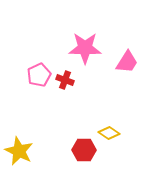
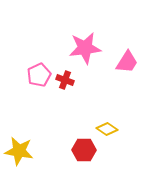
pink star: rotated 8 degrees counterclockwise
yellow diamond: moved 2 px left, 4 px up
yellow star: rotated 16 degrees counterclockwise
